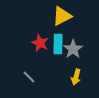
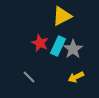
cyan rectangle: moved 2 px down; rotated 24 degrees clockwise
yellow arrow: rotated 49 degrees clockwise
